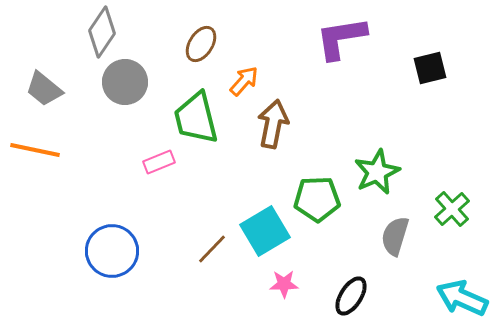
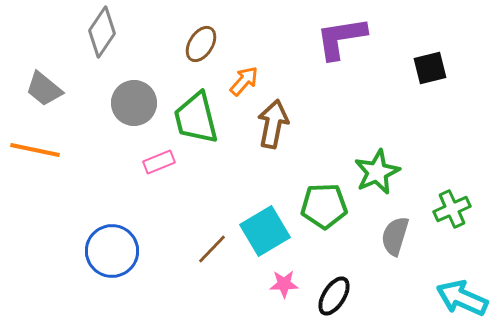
gray circle: moved 9 px right, 21 px down
green pentagon: moved 7 px right, 7 px down
green cross: rotated 18 degrees clockwise
black ellipse: moved 17 px left
